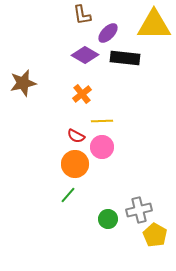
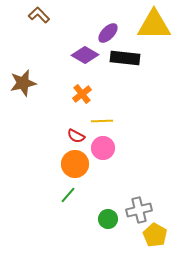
brown L-shape: moved 43 px left; rotated 145 degrees clockwise
pink circle: moved 1 px right, 1 px down
